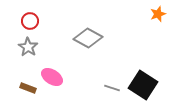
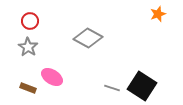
black square: moved 1 px left, 1 px down
